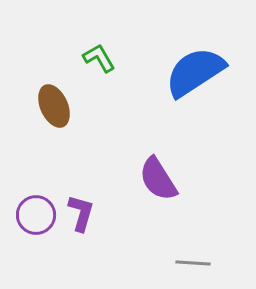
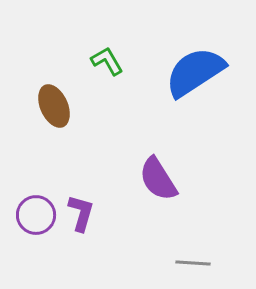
green L-shape: moved 8 px right, 3 px down
